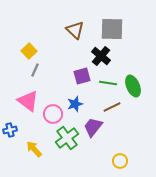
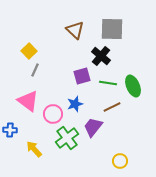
blue cross: rotated 16 degrees clockwise
